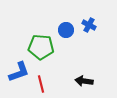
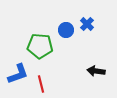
blue cross: moved 2 px left, 1 px up; rotated 16 degrees clockwise
green pentagon: moved 1 px left, 1 px up
blue L-shape: moved 1 px left, 2 px down
black arrow: moved 12 px right, 10 px up
